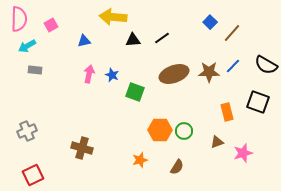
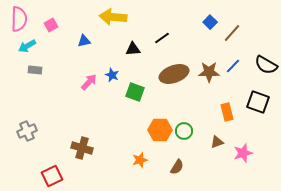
black triangle: moved 9 px down
pink arrow: moved 8 px down; rotated 30 degrees clockwise
red square: moved 19 px right, 1 px down
